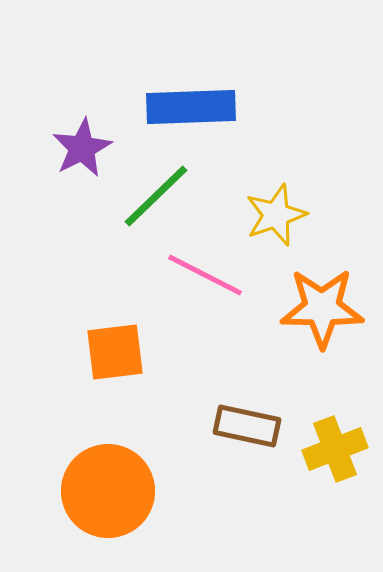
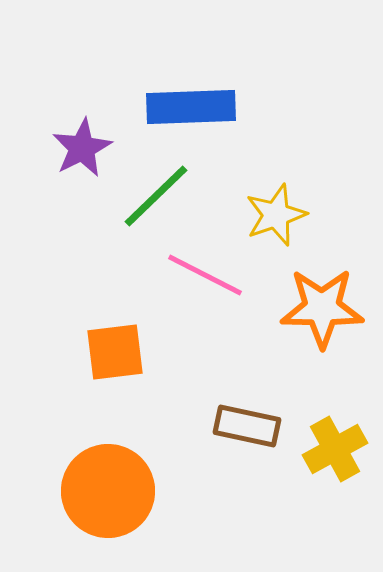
yellow cross: rotated 8 degrees counterclockwise
